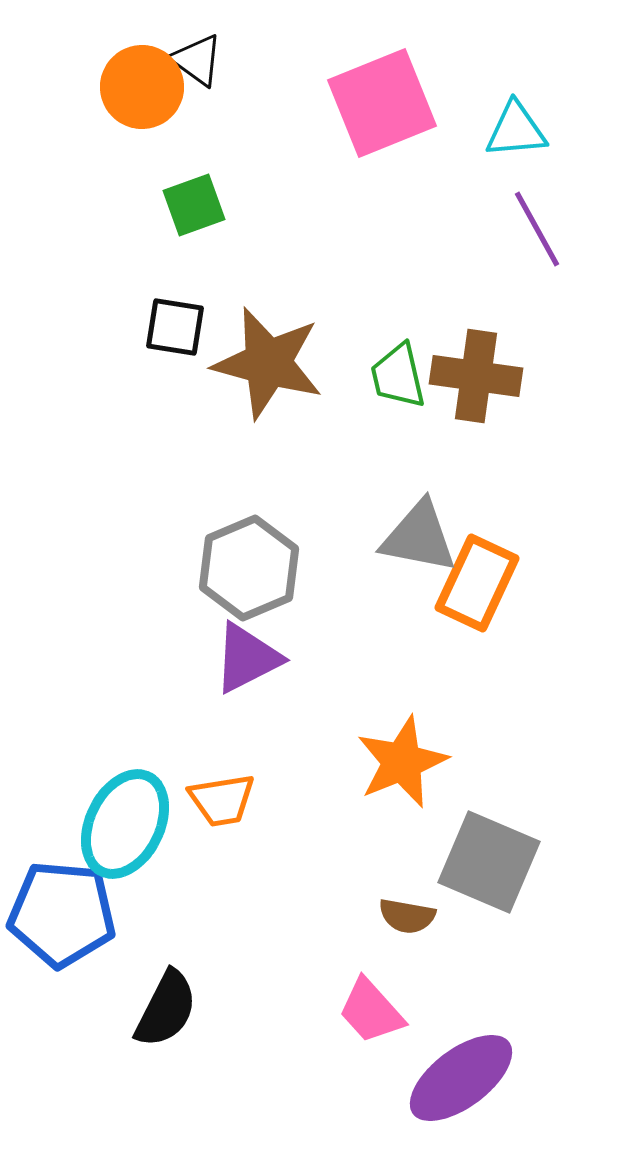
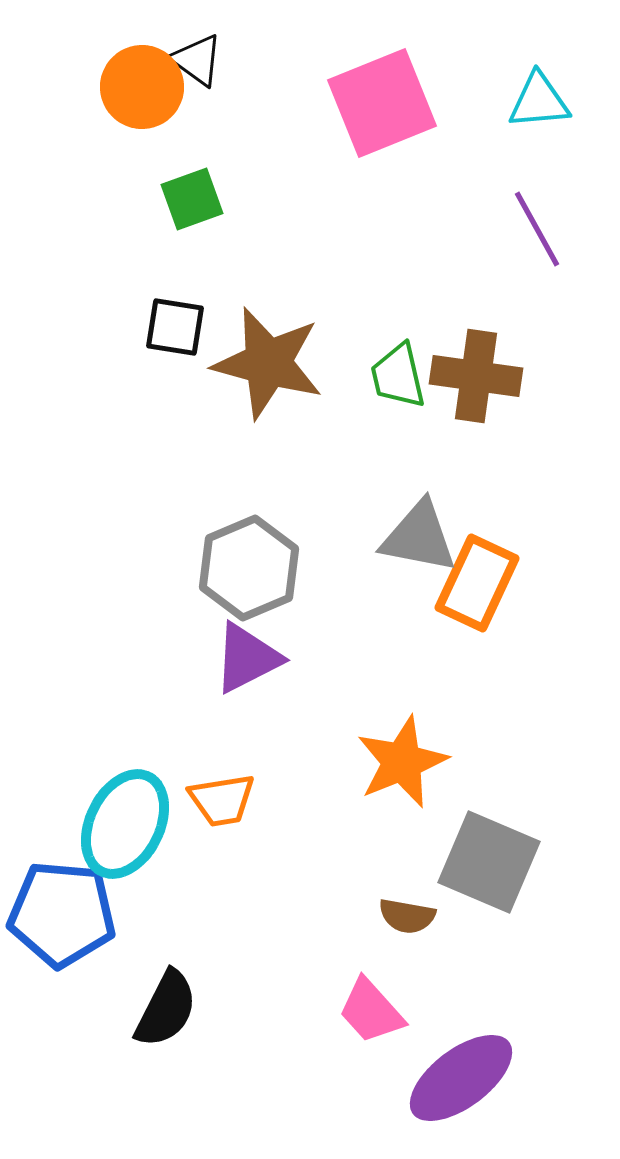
cyan triangle: moved 23 px right, 29 px up
green square: moved 2 px left, 6 px up
